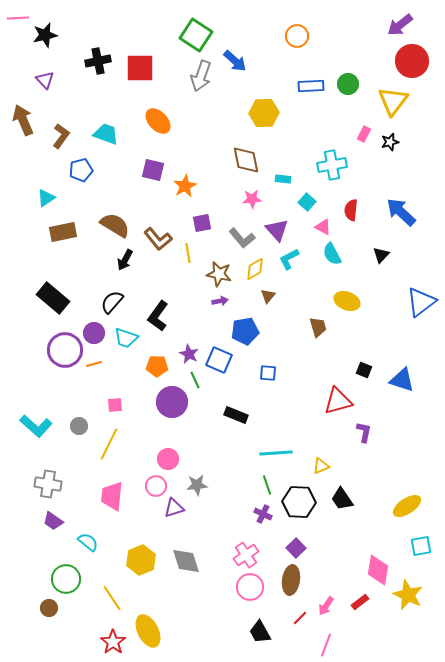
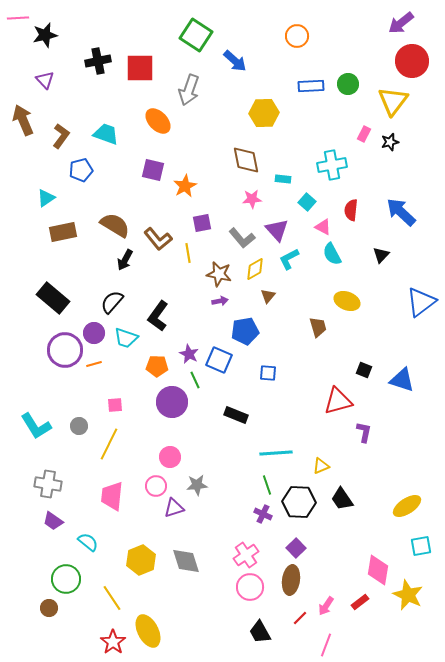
purple arrow at (400, 25): moved 1 px right, 2 px up
gray arrow at (201, 76): moved 12 px left, 14 px down
cyan L-shape at (36, 426): rotated 16 degrees clockwise
pink circle at (168, 459): moved 2 px right, 2 px up
